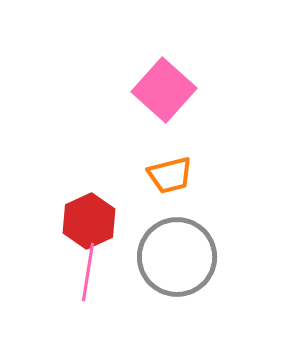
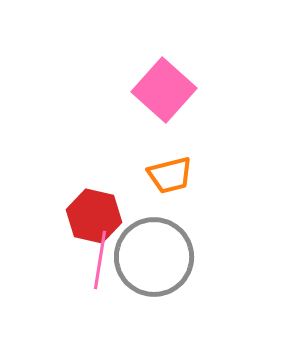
red hexagon: moved 5 px right, 5 px up; rotated 22 degrees counterclockwise
gray circle: moved 23 px left
pink line: moved 12 px right, 12 px up
